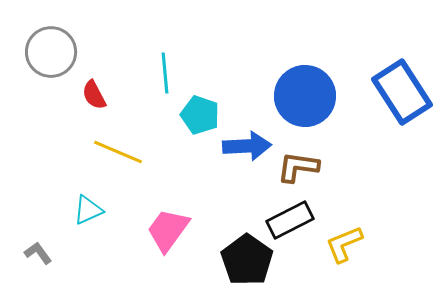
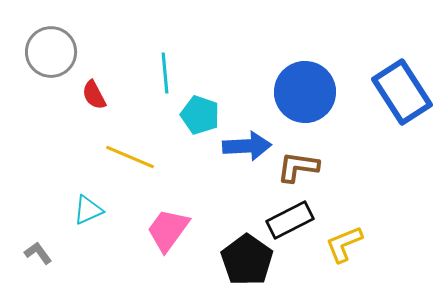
blue circle: moved 4 px up
yellow line: moved 12 px right, 5 px down
